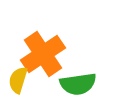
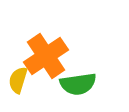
orange cross: moved 3 px right, 2 px down
